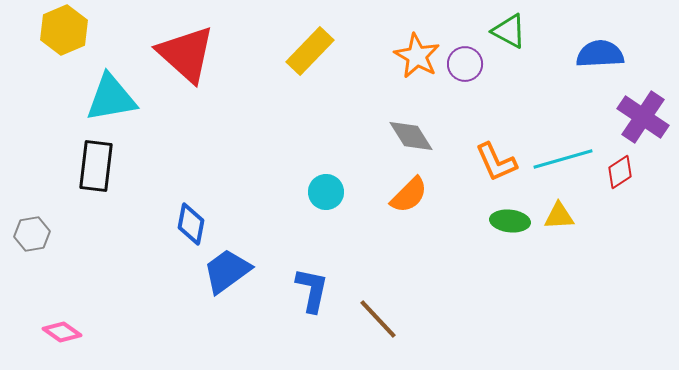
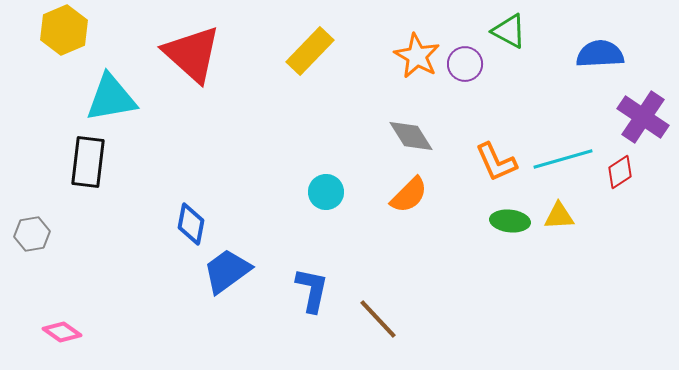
red triangle: moved 6 px right
black rectangle: moved 8 px left, 4 px up
